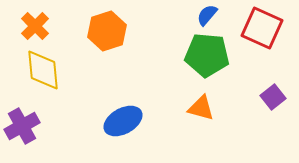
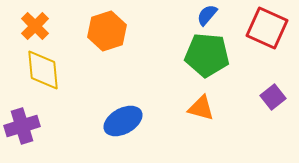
red square: moved 5 px right
purple cross: rotated 12 degrees clockwise
